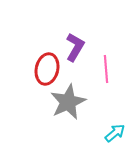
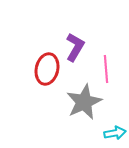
gray star: moved 16 px right
cyan arrow: rotated 30 degrees clockwise
